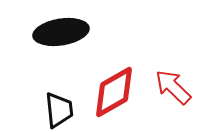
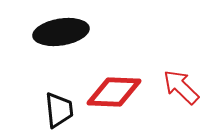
red arrow: moved 8 px right
red diamond: rotated 32 degrees clockwise
